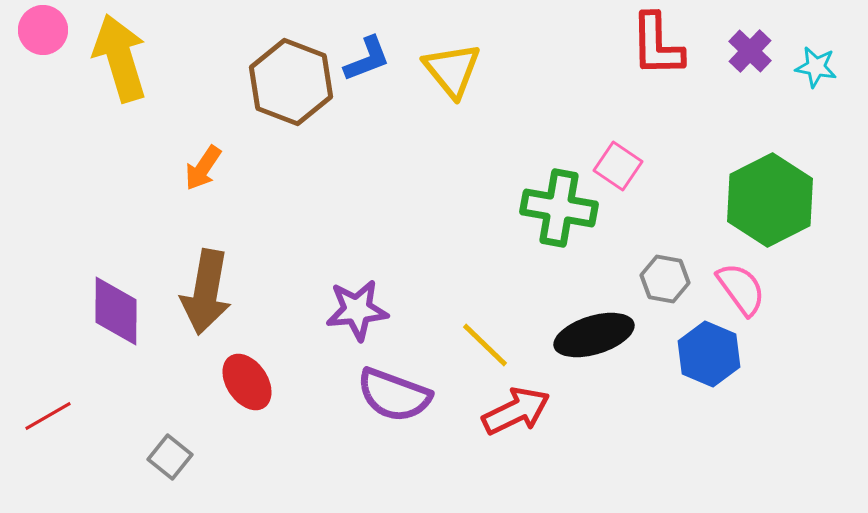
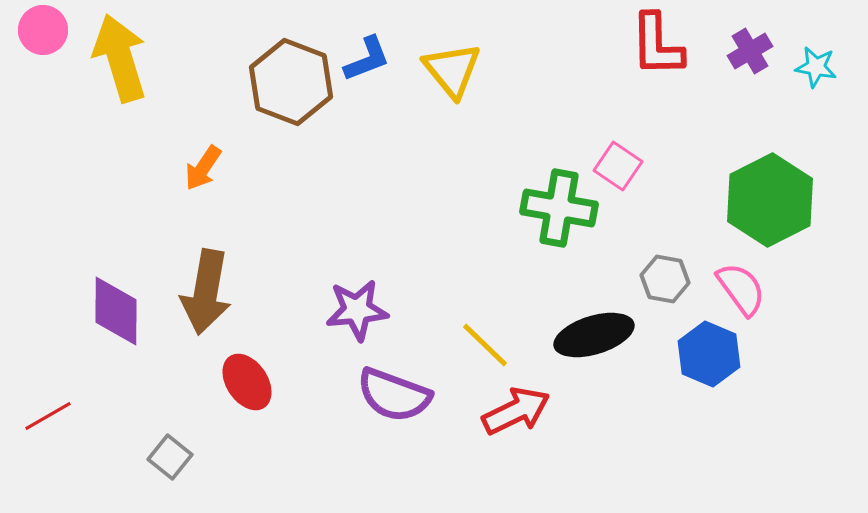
purple cross: rotated 15 degrees clockwise
